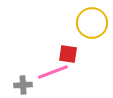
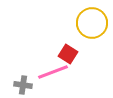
red square: rotated 24 degrees clockwise
gray cross: rotated 12 degrees clockwise
